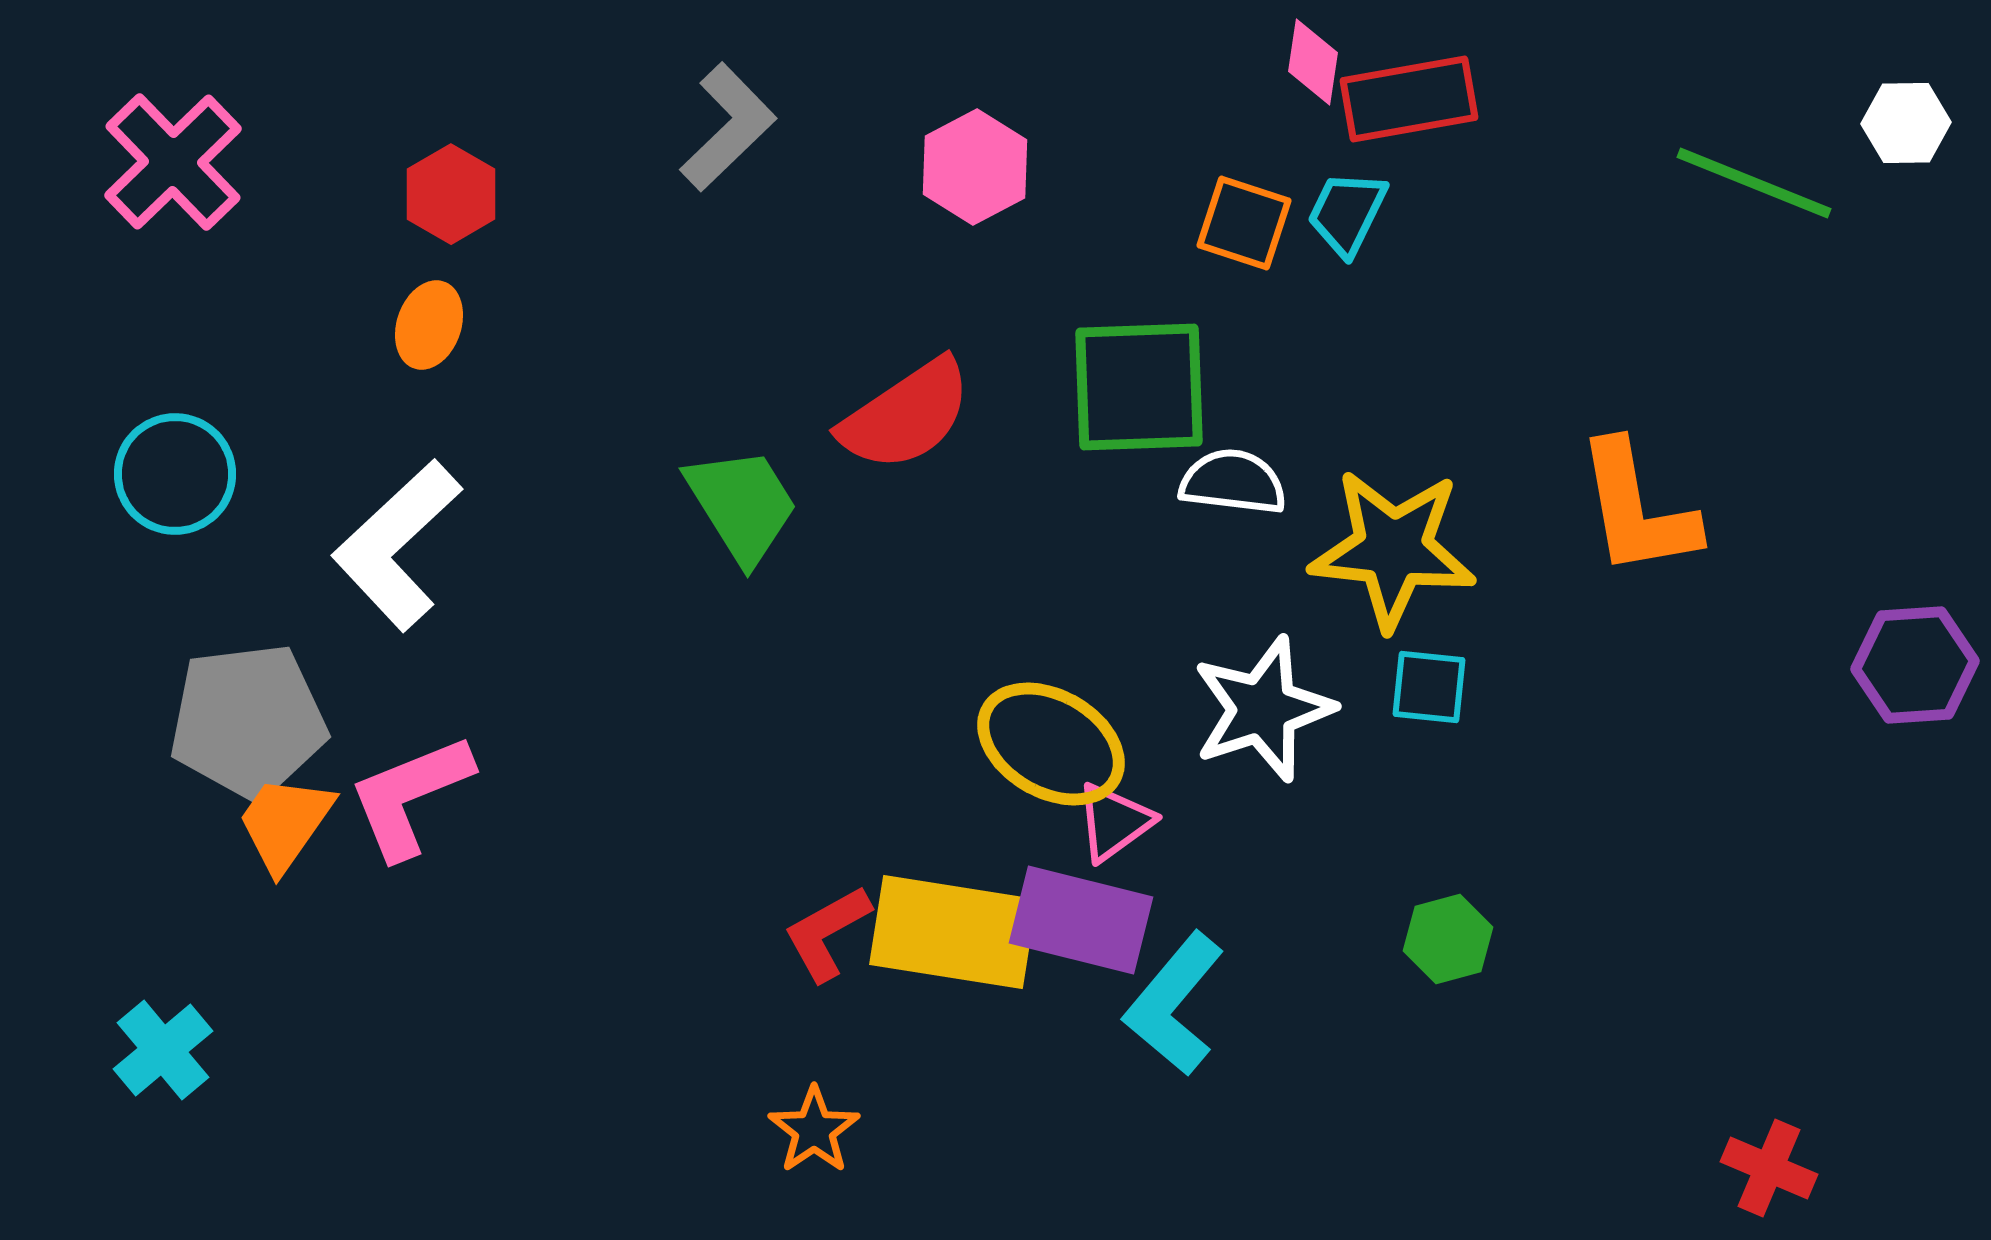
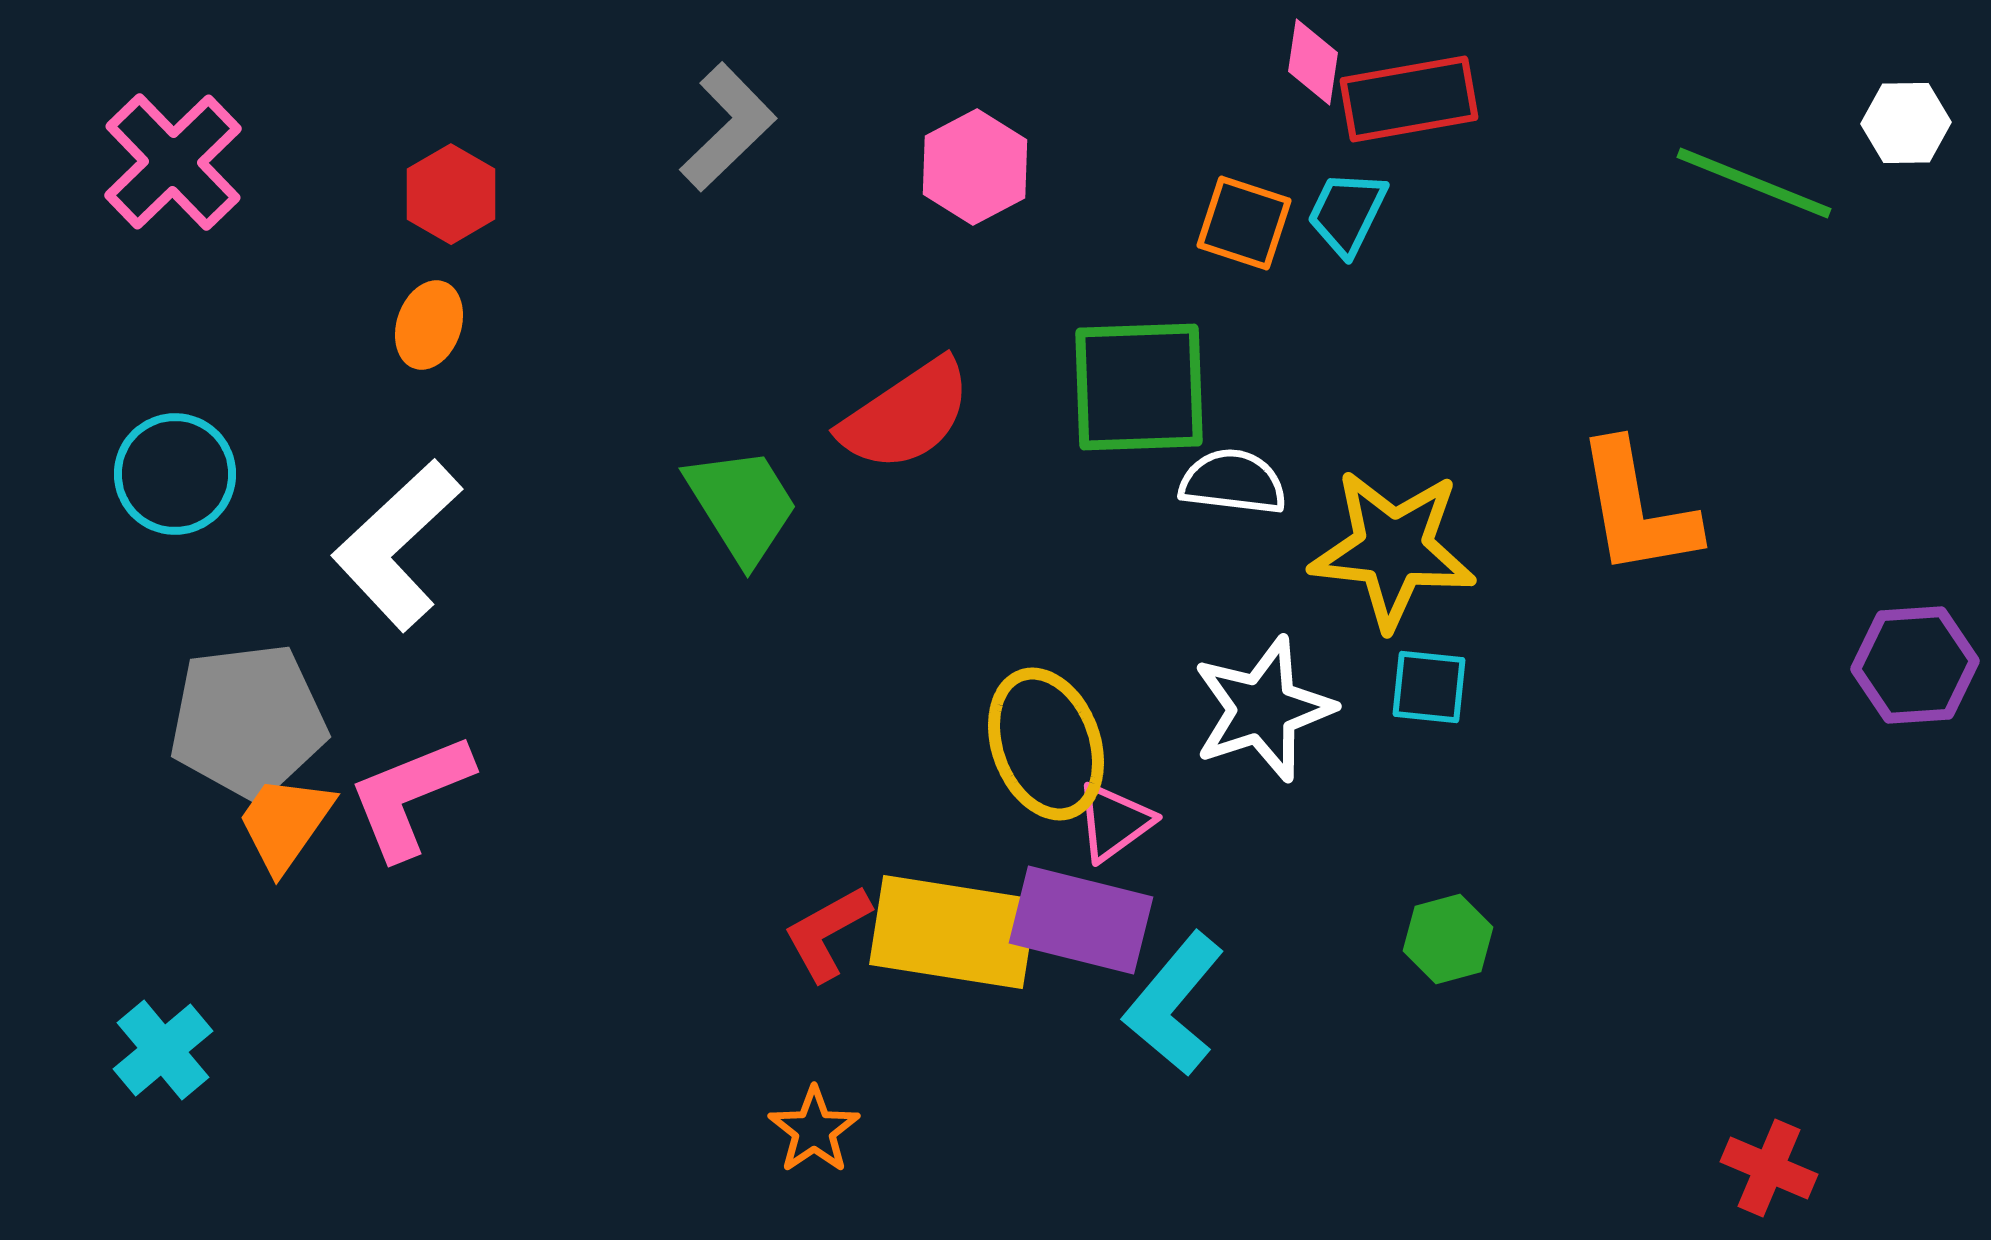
yellow ellipse: moved 5 px left; rotated 40 degrees clockwise
